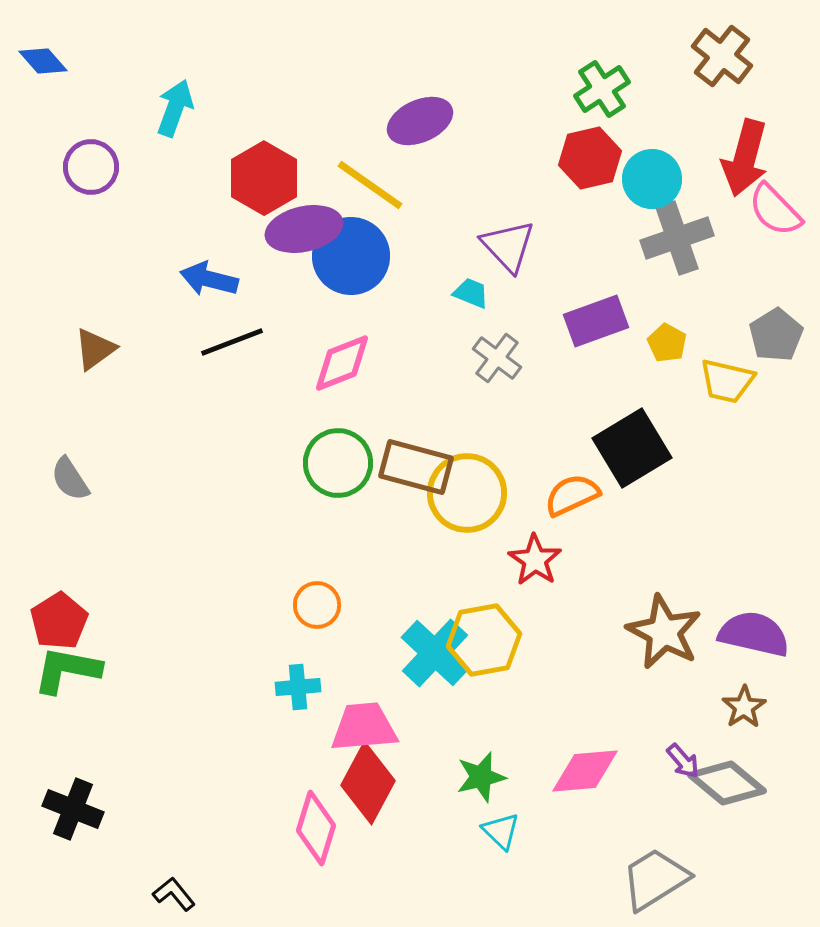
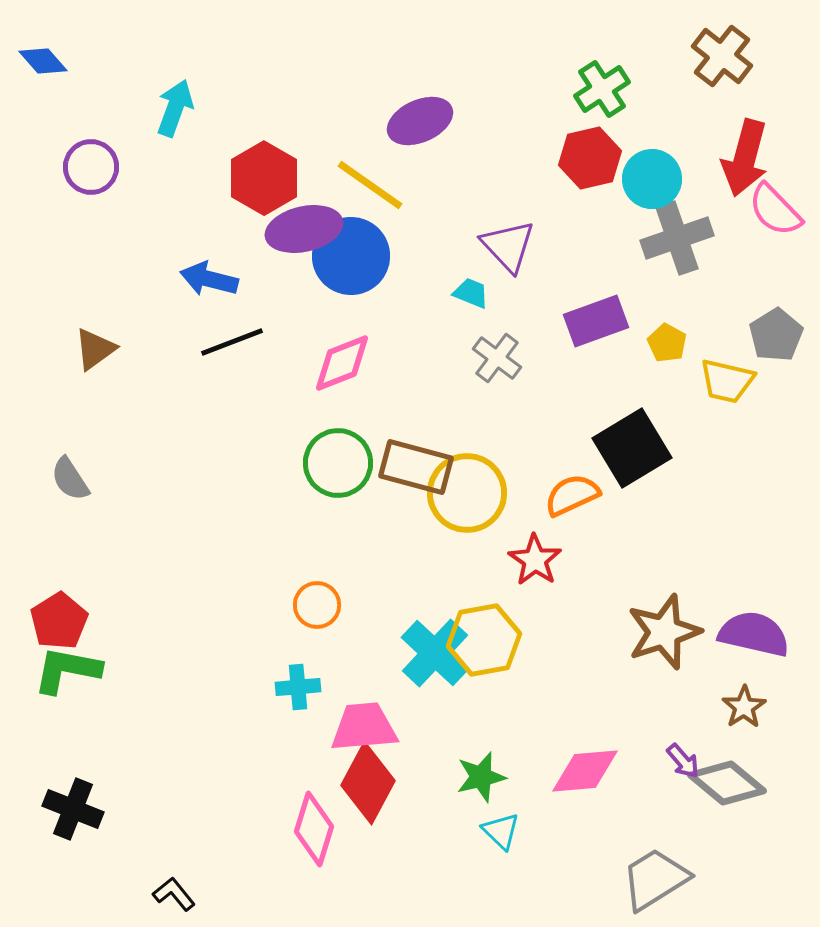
brown star at (664, 632): rotated 26 degrees clockwise
pink diamond at (316, 828): moved 2 px left, 1 px down
